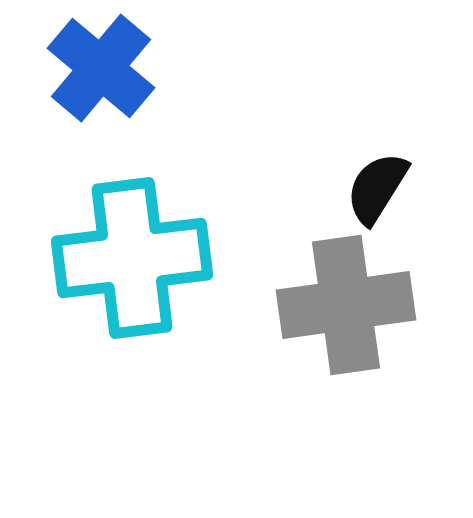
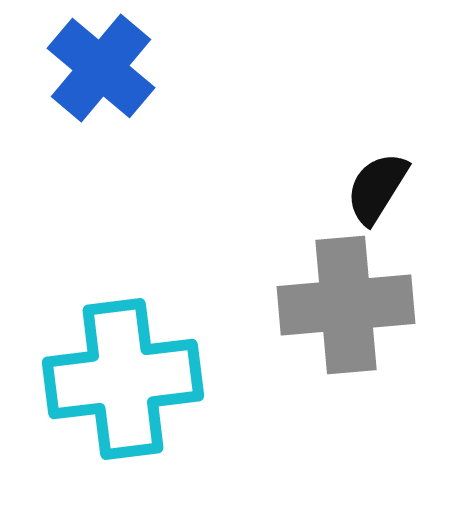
cyan cross: moved 9 px left, 121 px down
gray cross: rotated 3 degrees clockwise
